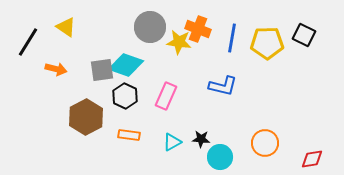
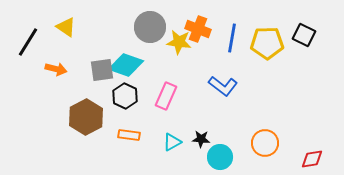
blue L-shape: rotated 24 degrees clockwise
